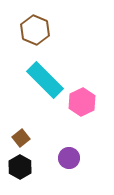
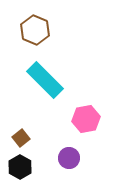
pink hexagon: moved 4 px right, 17 px down; rotated 16 degrees clockwise
